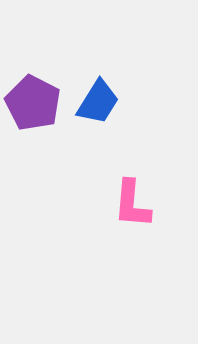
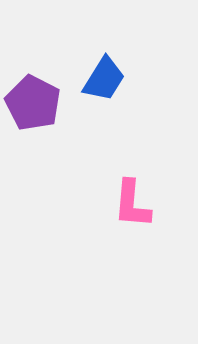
blue trapezoid: moved 6 px right, 23 px up
